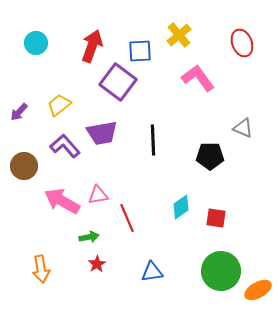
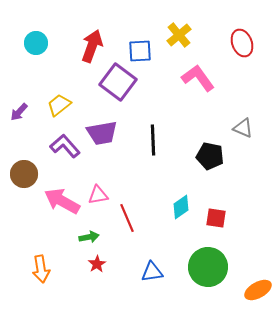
black pentagon: rotated 12 degrees clockwise
brown circle: moved 8 px down
green circle: moved 13 px left, 4 px up
